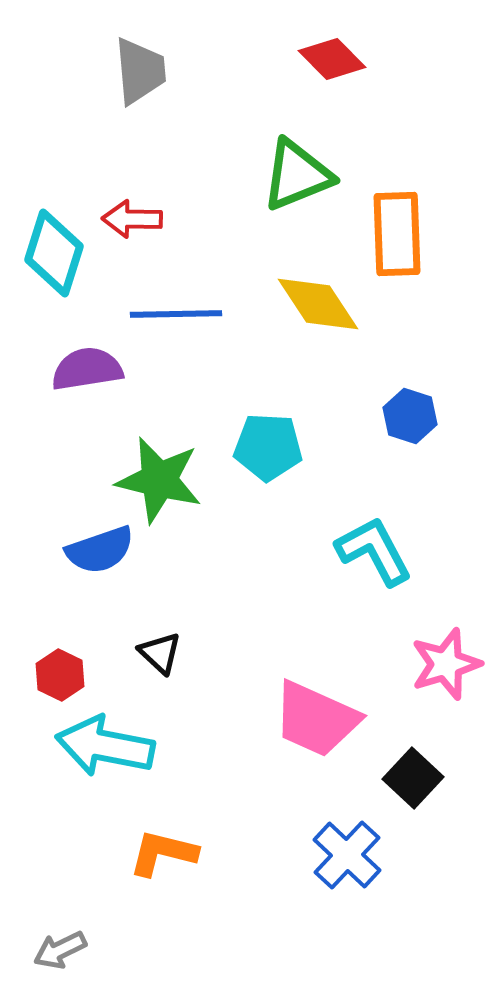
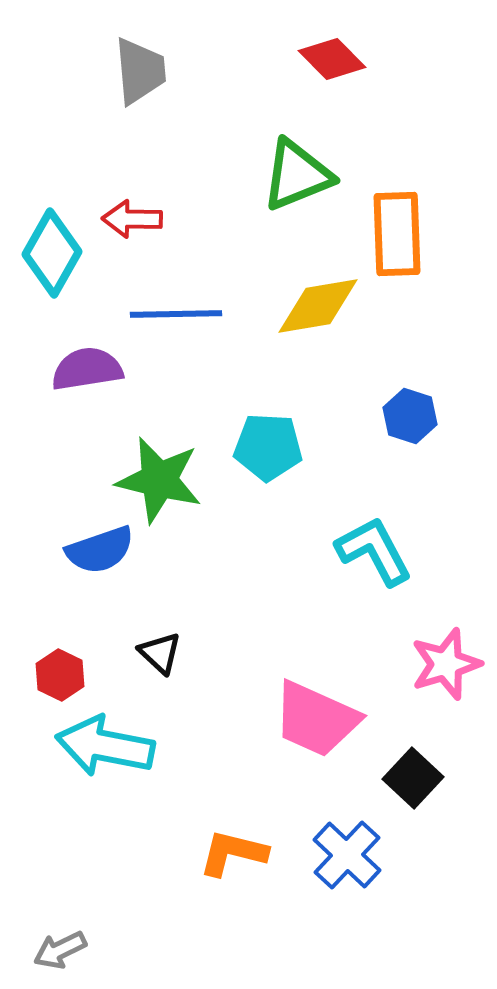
cyan diamond: moved 2 px left; rotated 12 degrees clockwise
yellow diamond: moved 2 px down; rotated 66 degrees counterclockwise
orange L-shape: moved 70 px right
